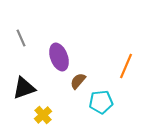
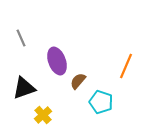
purple ellipse: moved 2 px left, 4 px down
cyan pentagon: rotated 25 degrees clockwise
